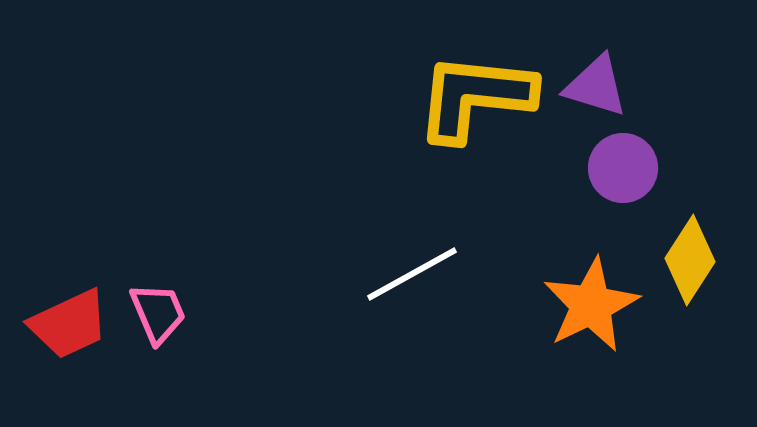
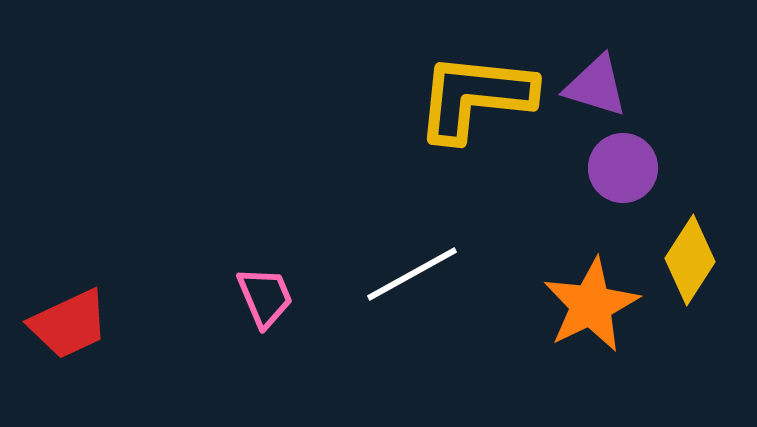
pink trapezoid: moved 107 px right, 16 px up
